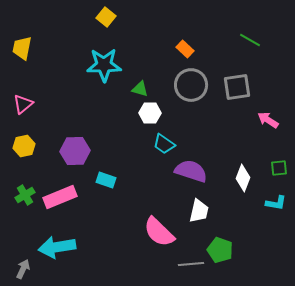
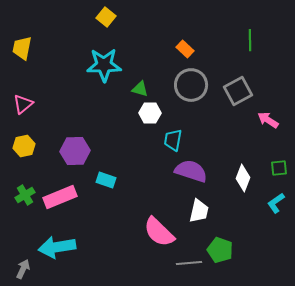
green line: rotated 60 degrees clockwise
gray square: moved 1 px right, 4 px down; rotated 20 degrees counterclockwise
cyan trapezoid: moved 9 px right, 4 px up; rotated 65 degrees clockwise
cyan L-shape: rotated 135 degrees clockwise
gray line: moved 2 px left, 1 px up
